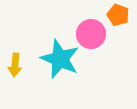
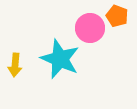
orange pentagon: moved 1 px left, 1 px down
pink circle: moved 1 px left, 6 px up
